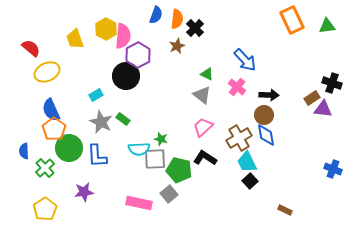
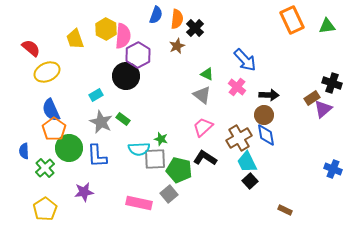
purple triangle at (323, 109): rotated 48 degrees counterclockwise
